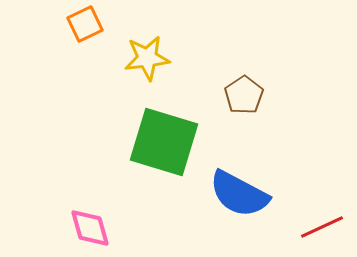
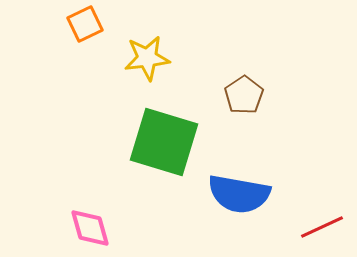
blue semicircle: rotated 18 degrees counterclockwise
